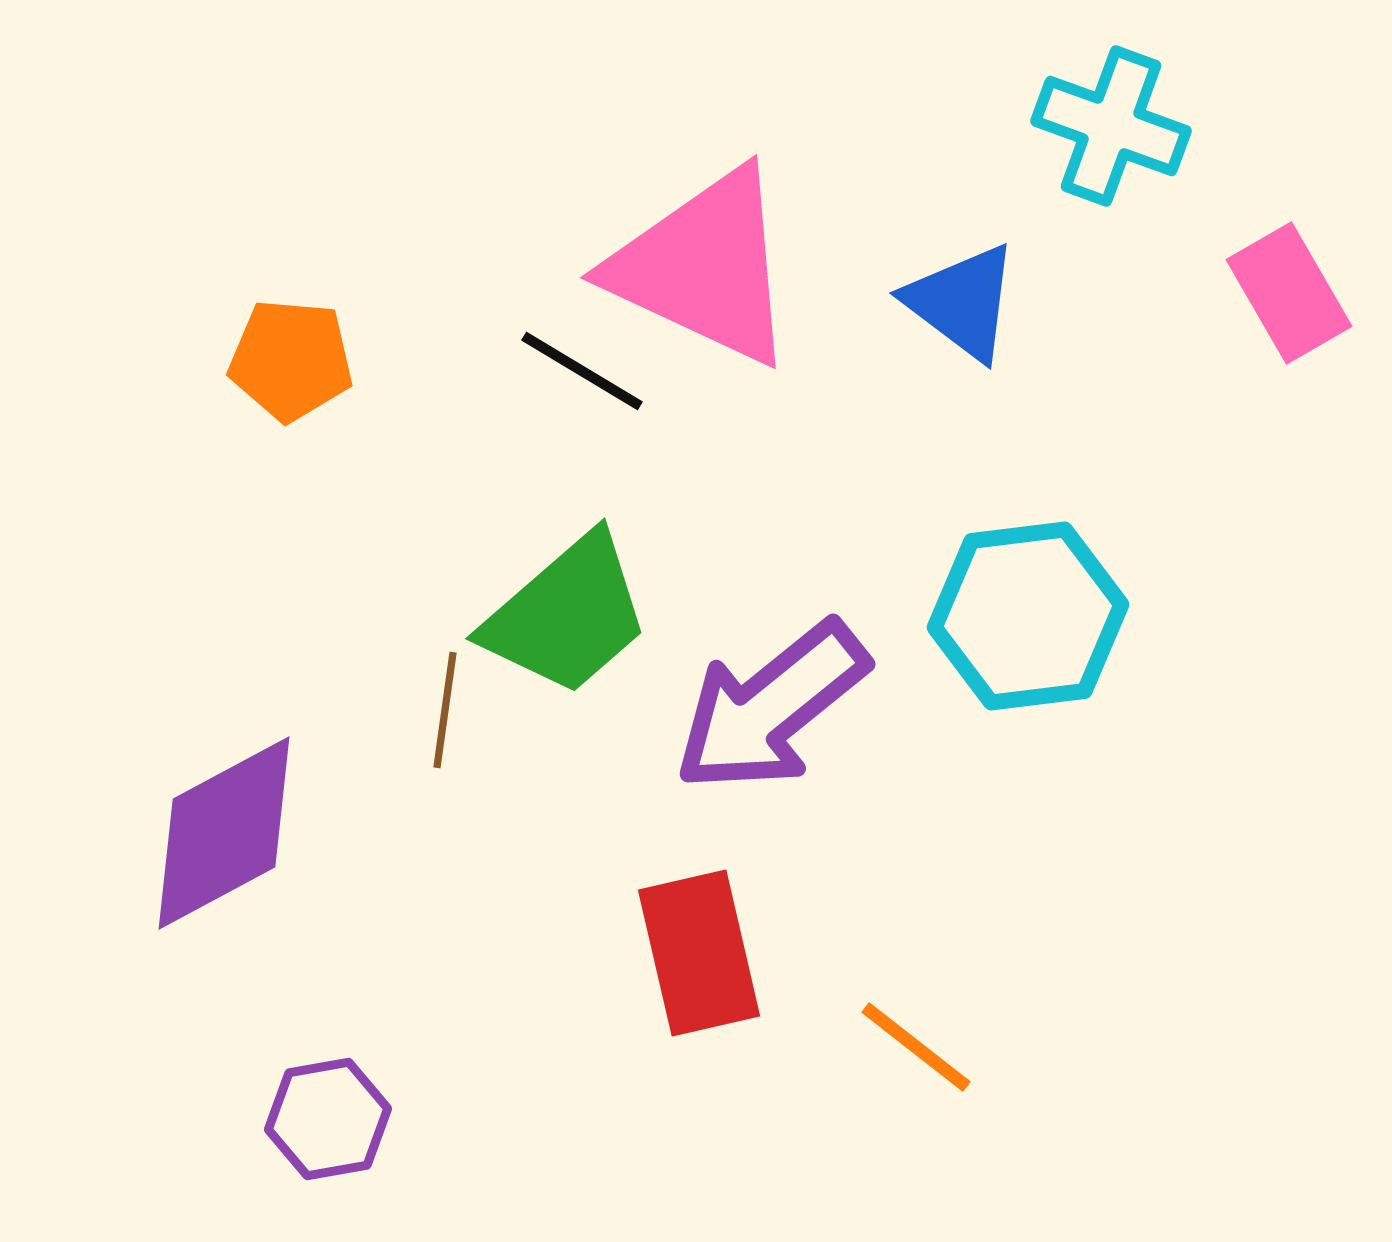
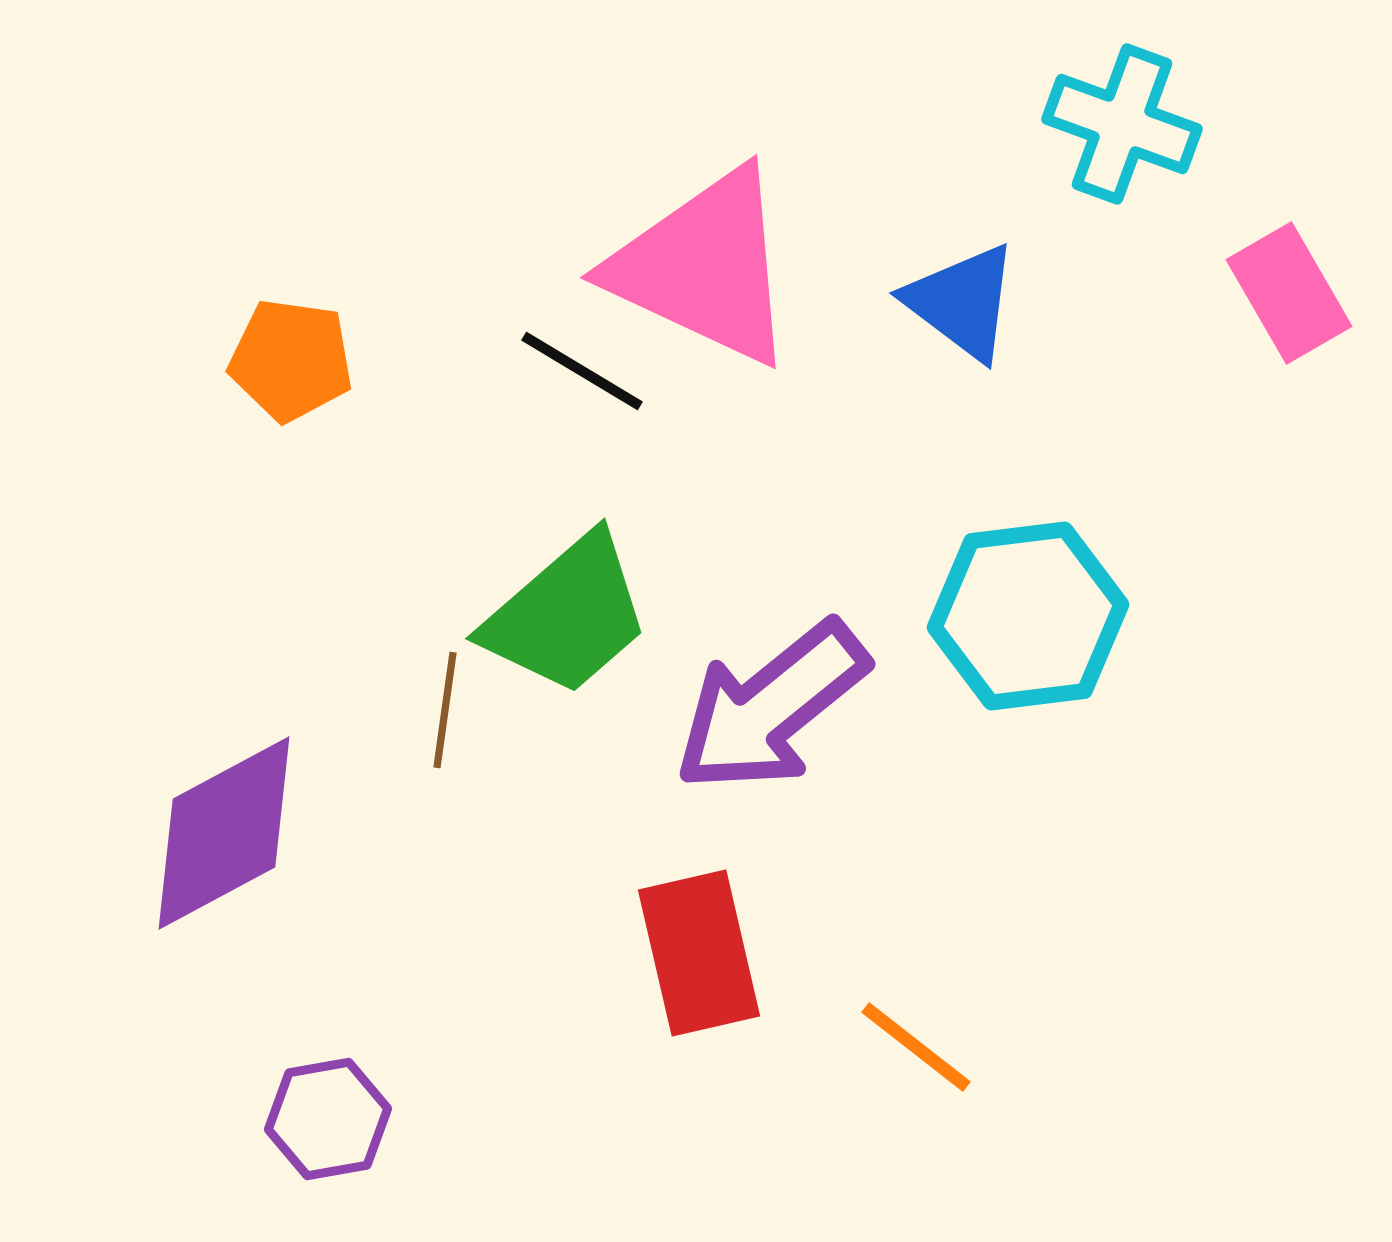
cyan cross: moved 11 px right, 2 px up
orange pentagon: rotated 3 degrees clockwise
